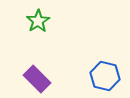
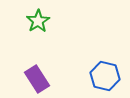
purple rectangle: rotated 12 degrees clockwise
